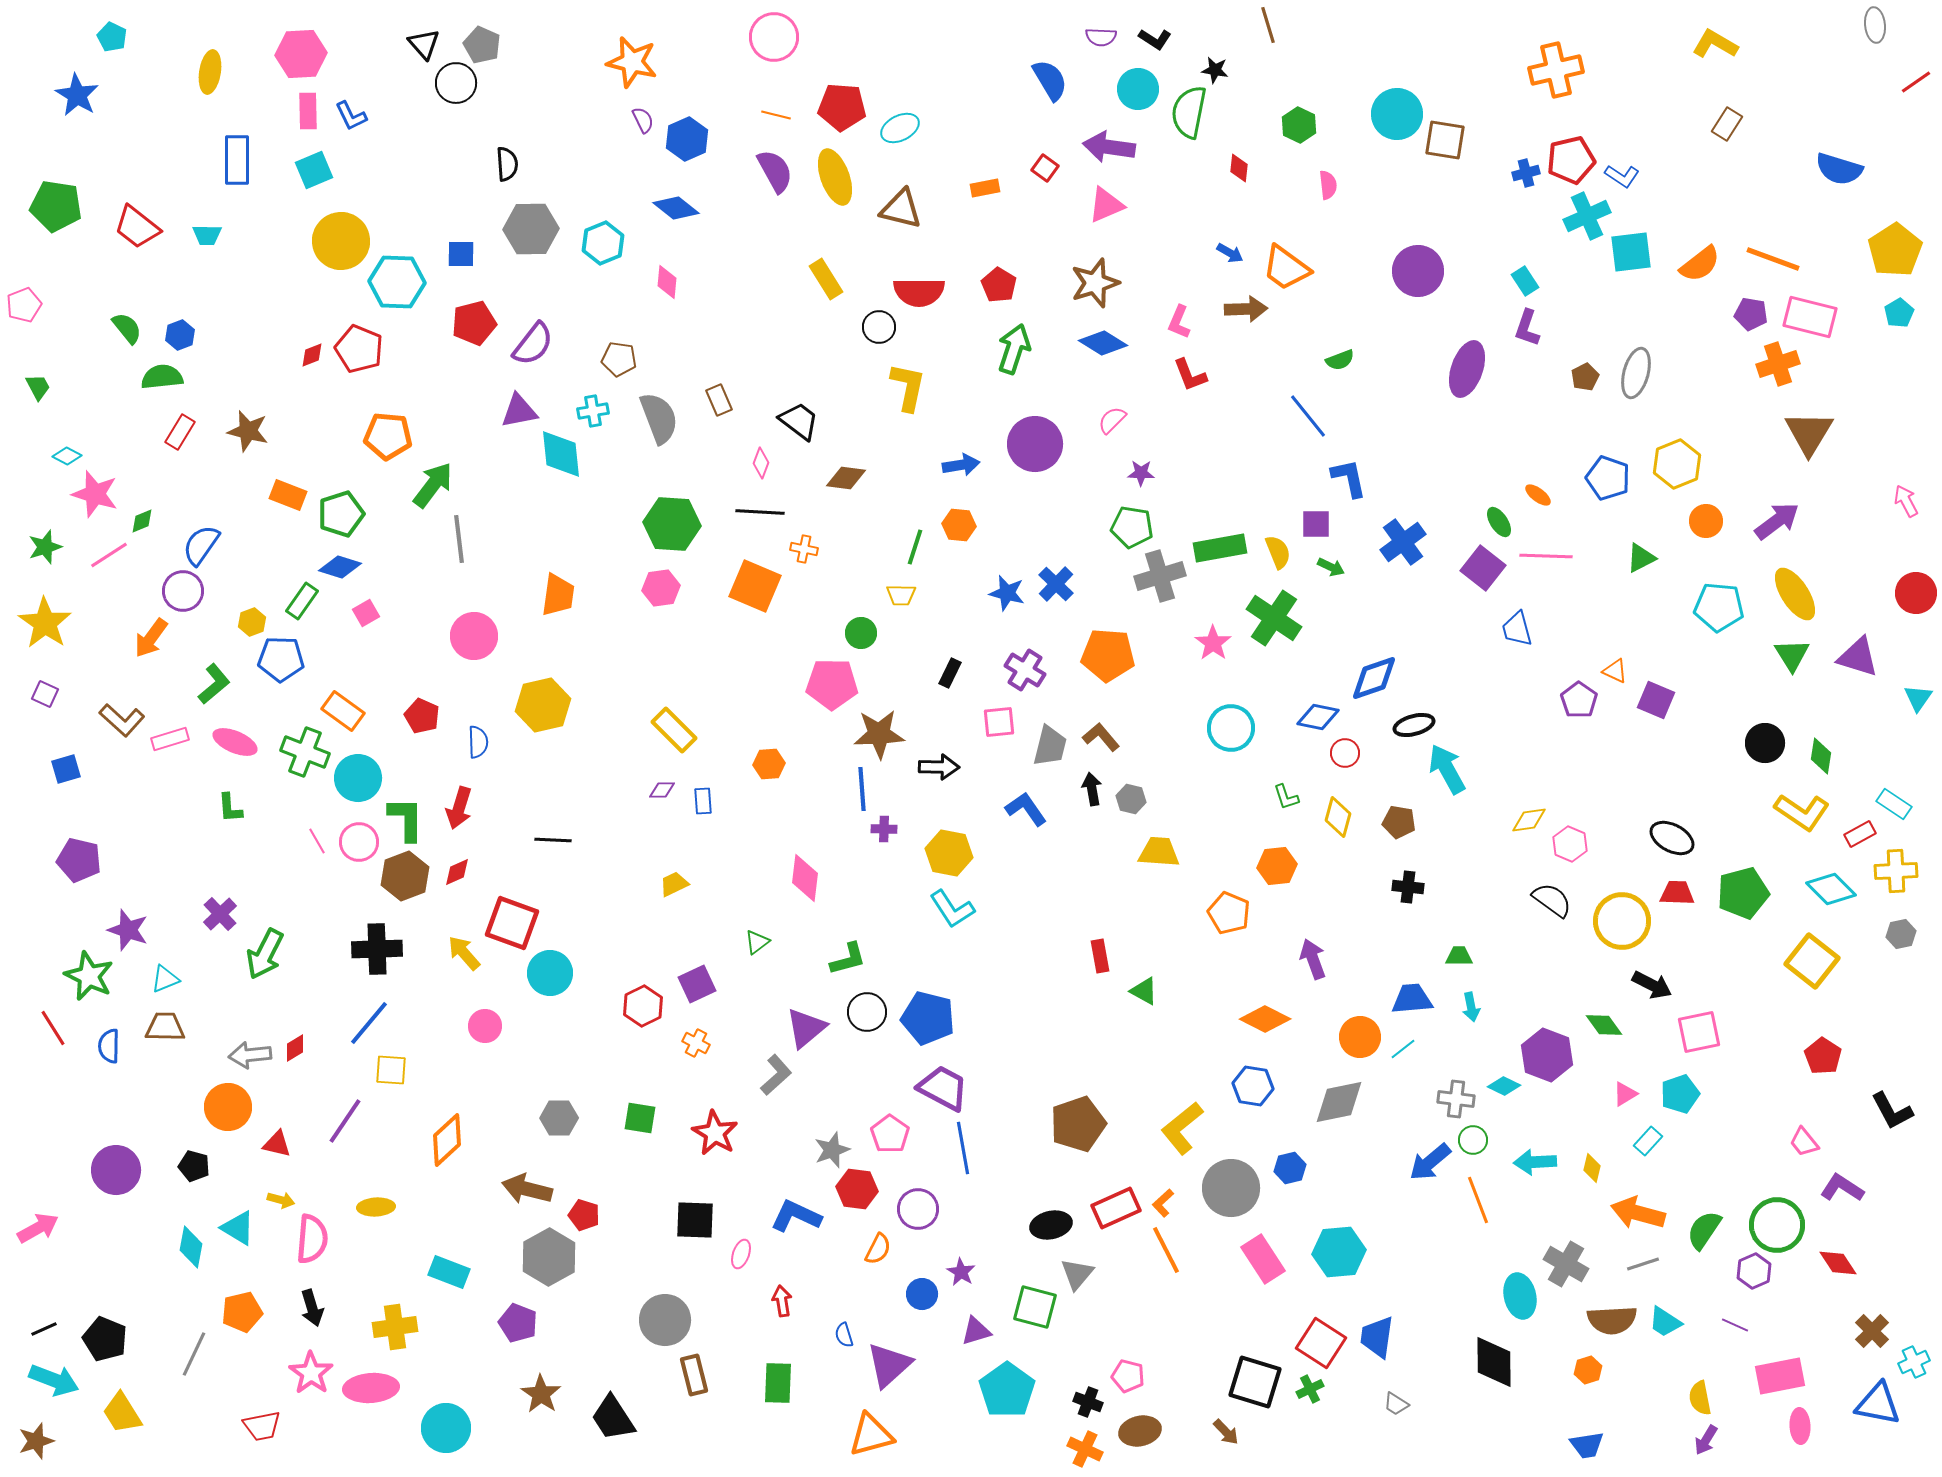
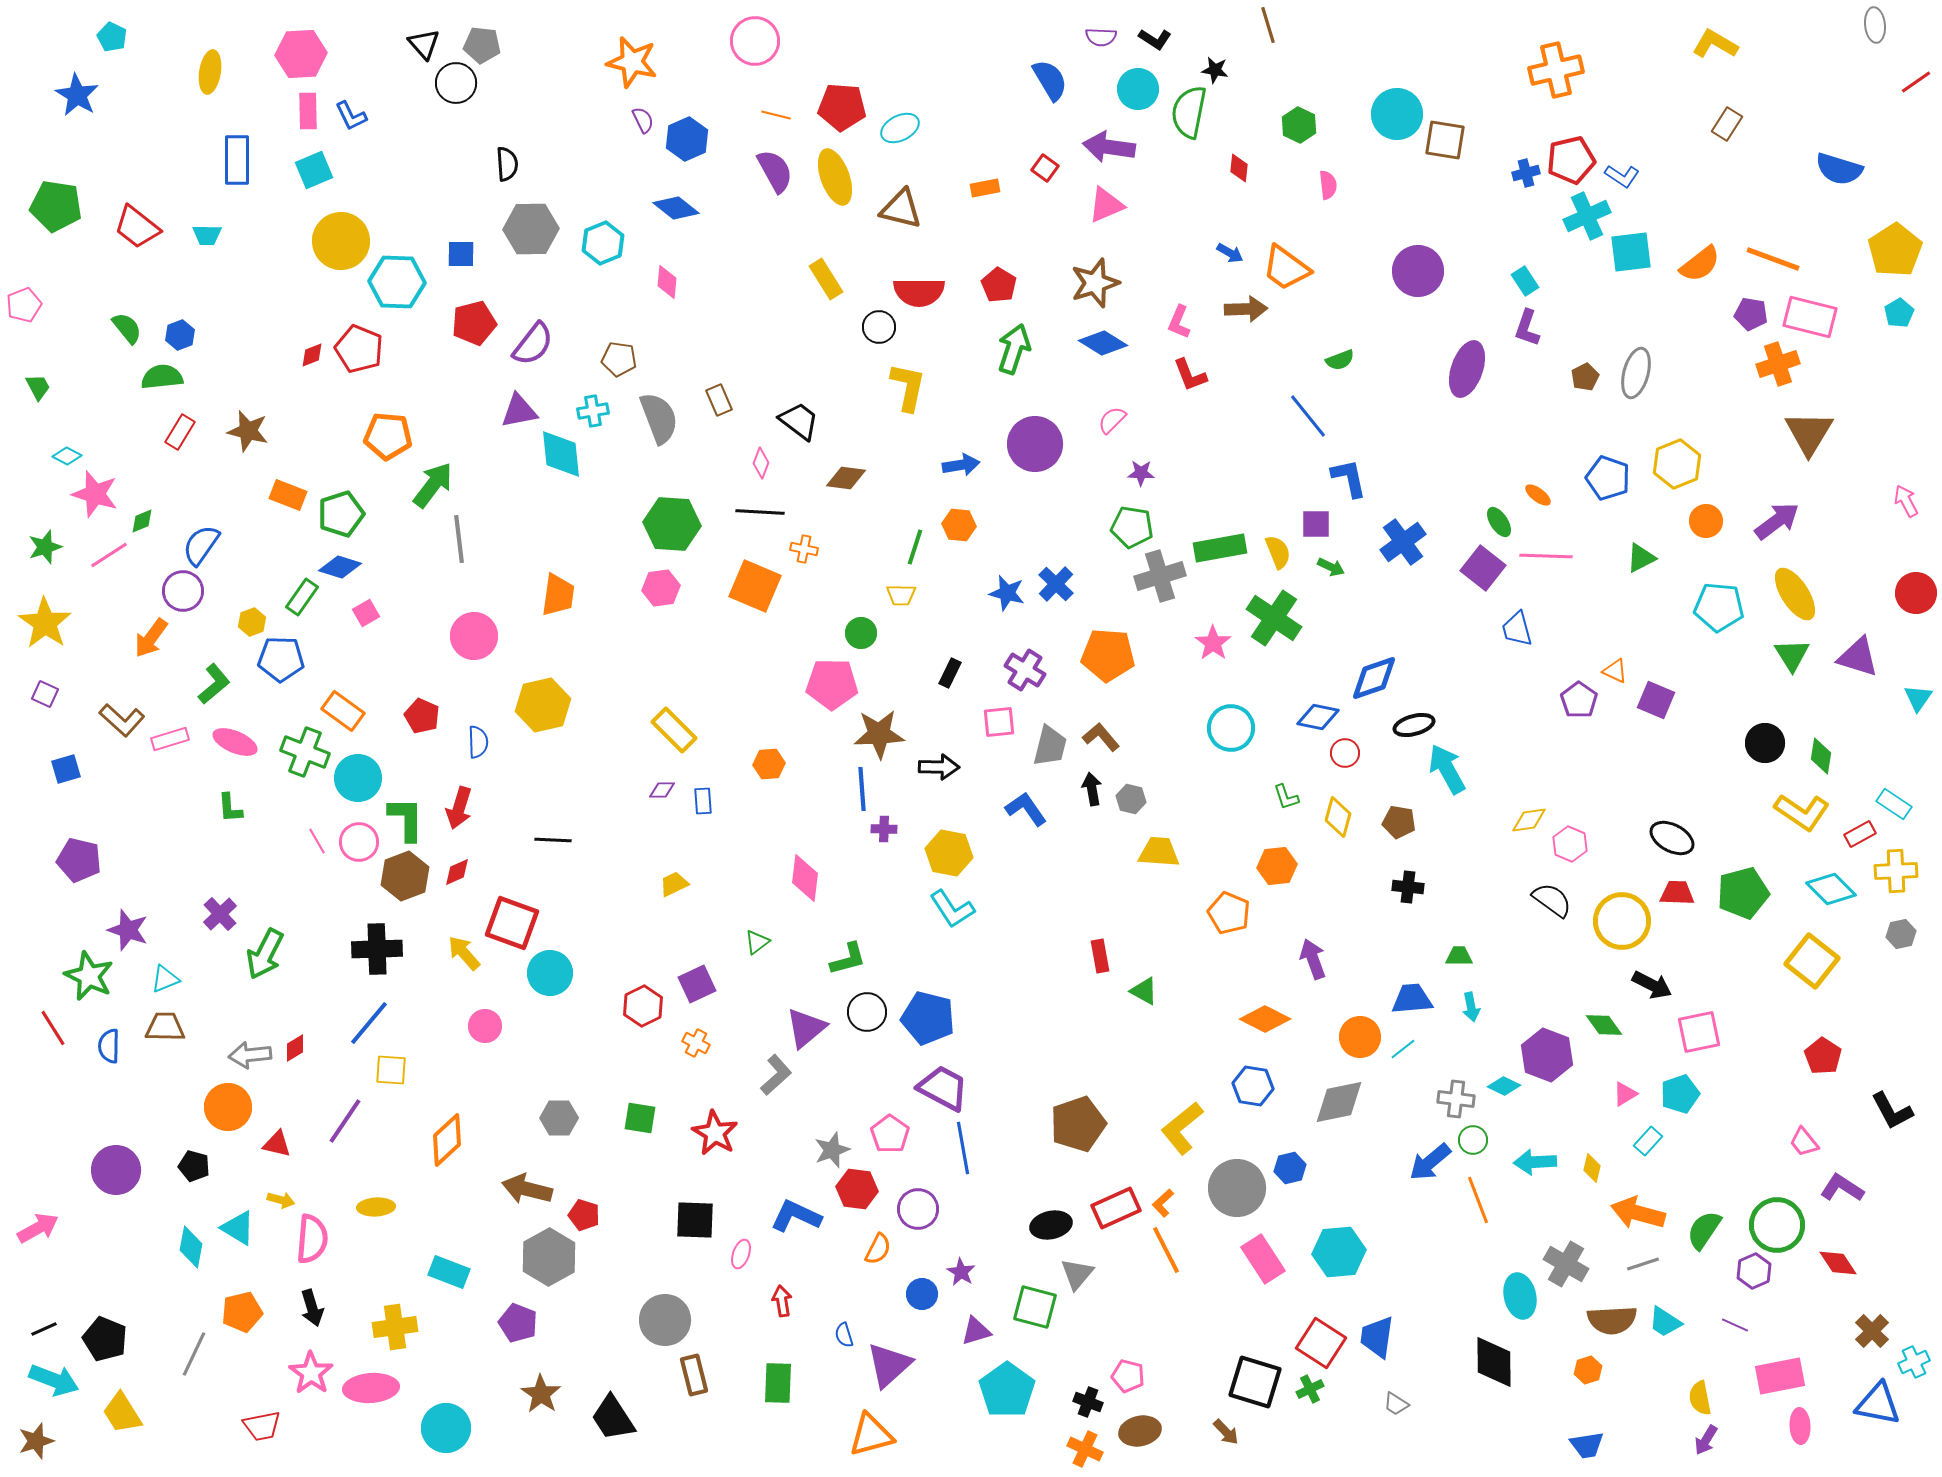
pink circle at (774, 37): moved 19 px left, 4 px down
gray pentagon at (482, 45): rotated 18 degrees counterclockwise
green rectangle at (302, 601): moved 4 px up
gray circle at (1231, 1188): moved 6 px right
